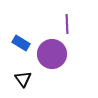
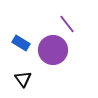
purple line: rotated 36 degrees counterclockwise
purple circle: moved 1 px right, 4 px up
